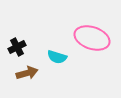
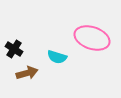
black cross: moved 3 px left, 2 px down; rotated 30 degrees counterclockwise
